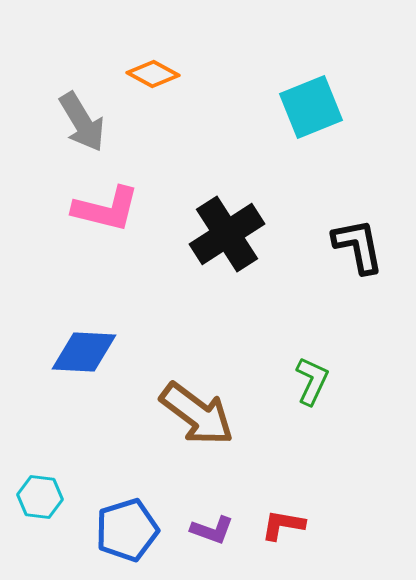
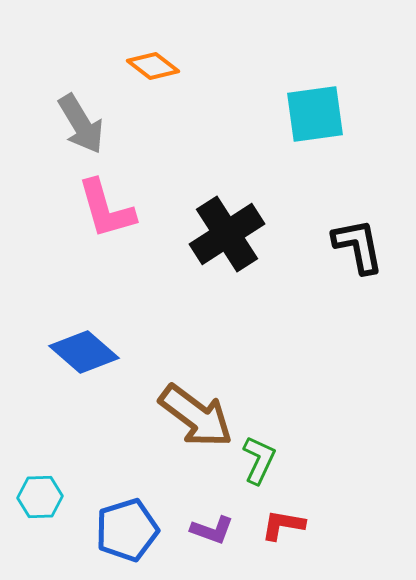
orange diamond: moved 8 px up; rotated 9 degrees clockwise
cyan square: moved 4 px right, 7 px down; rotated 14 degrees clockwise
gray arrow: moved 1 px left, 2 px down
pink L-shape: rotated 60 degrees clockwise
blue diamond: rotated 38 degrees clockwise
green L-shape: moved 53 px left, 79 px down
brown arrow: moved 1 px left, 2 px down
cyan hexagon: rotated 9 degrees counterclockwise
